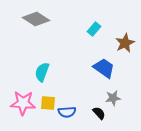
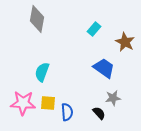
gray diamond: moved 1 px right; rotated 68 degrees clockwise
brown star: moved 1 px up; rotated 18 degrees counterclockwise
blue semicircle: rotated 90 degrees counterclockwise
